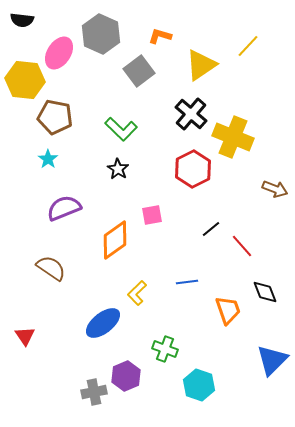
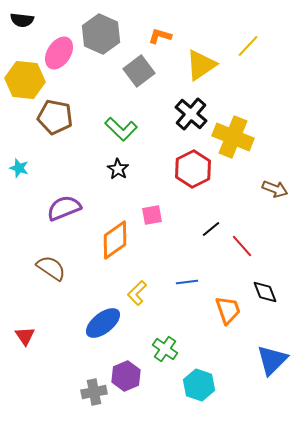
cyan star: moved 29 px left, 9 px down; rotated 18 degrees counterclockwise
green cross: rotated 15 degrees clockwise
